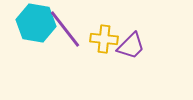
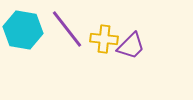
cyan hexagon: moved 13 px left, 7 px down
purple line: moved 2 px right
